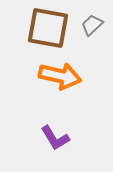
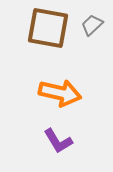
orange arrow: moved 17 px down
purple L-shape: moved 3 px right, 3 px down
